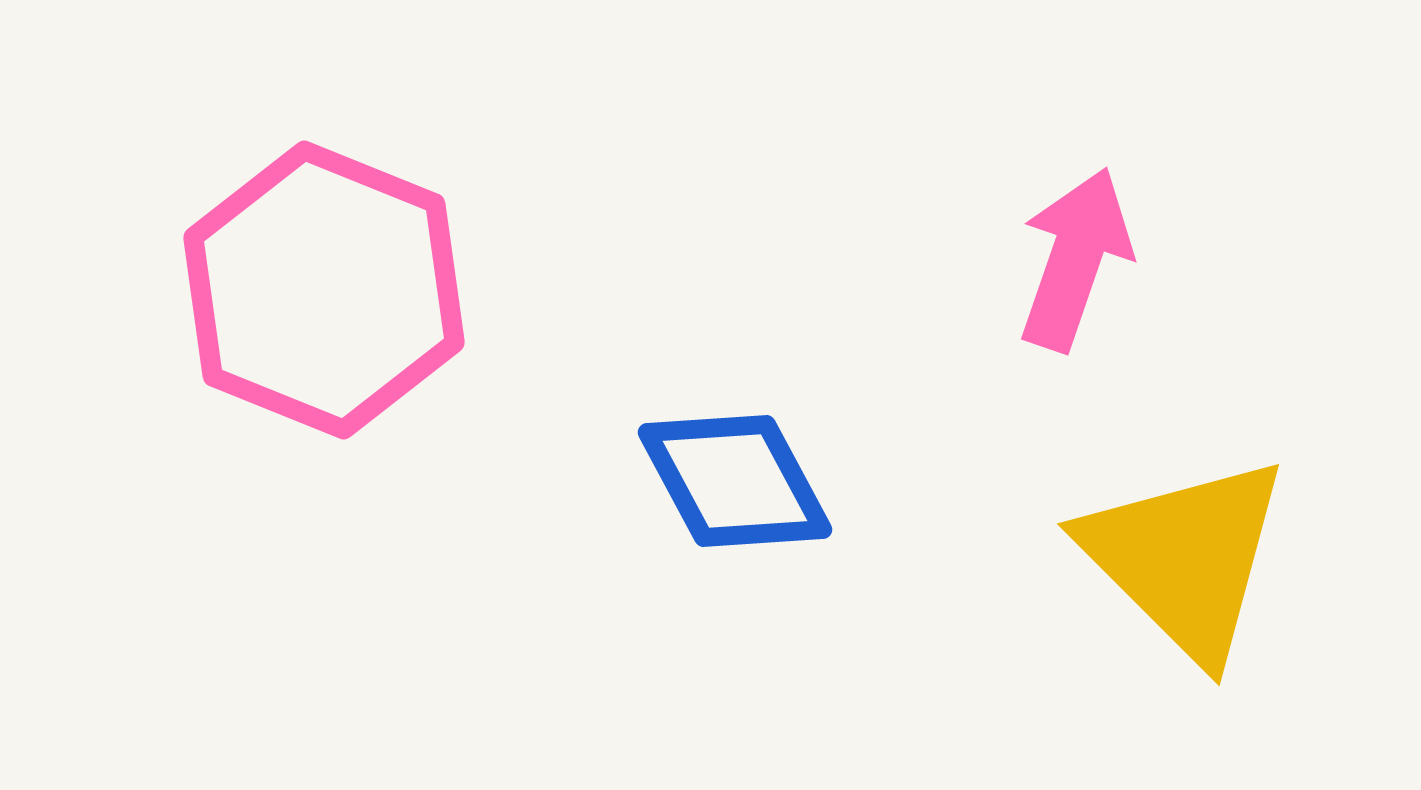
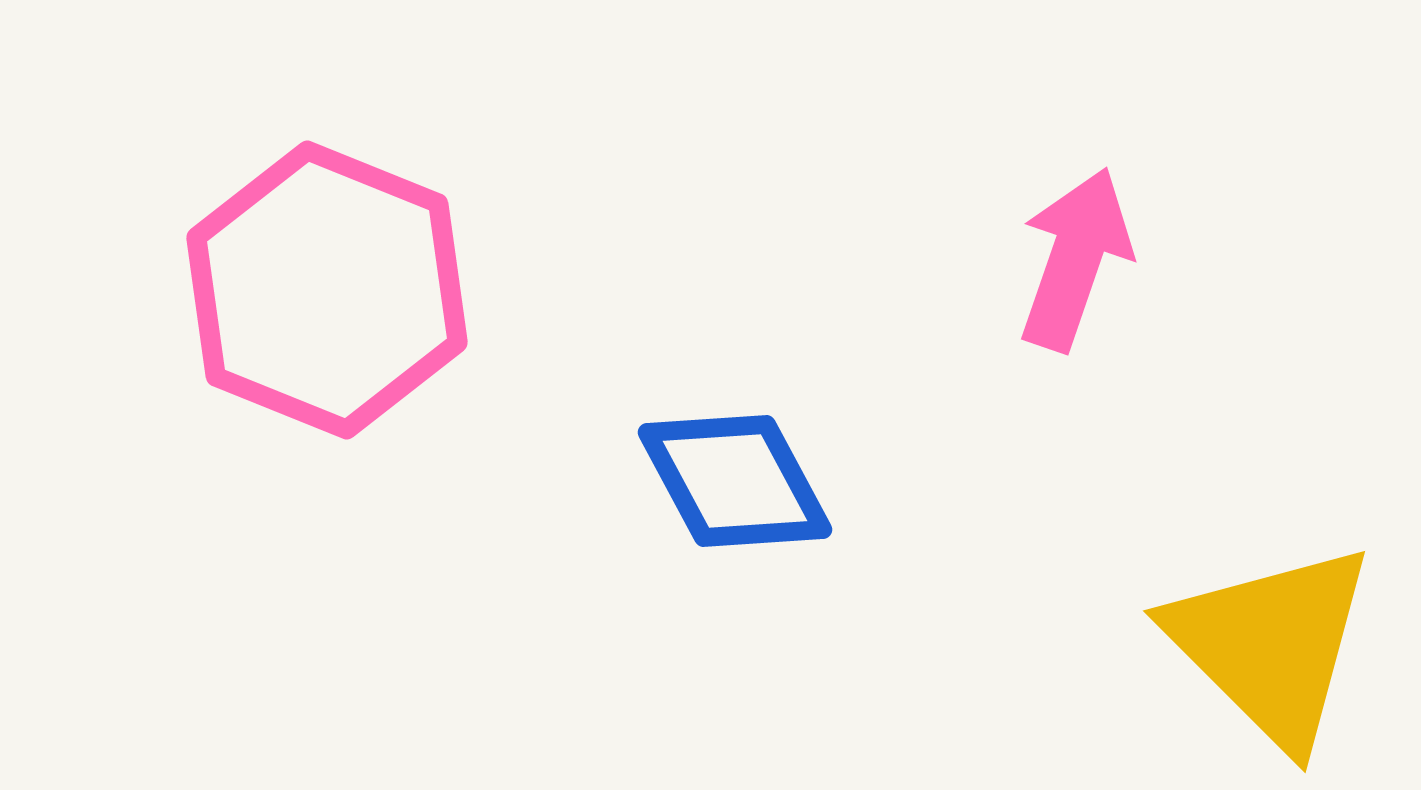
pink hexagon: moved 3 px right
yellow triangle: moved 86 px right, 87 px down
